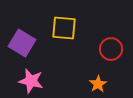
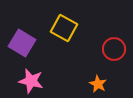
yellow square: rotated 24 degrees clockwise
red circle: moved 3 px right
orange star: rotated 12 degrees counterclockwise
